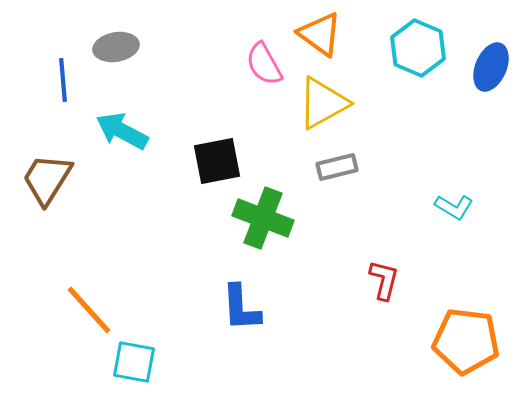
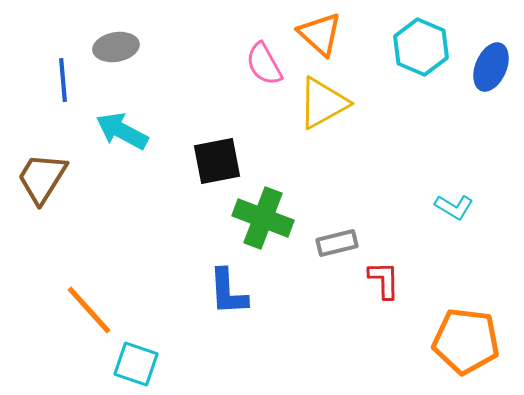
orange triangle: rotated 6 degrees clockwise
cyan hexagon: moved 3 px right, 1 px up
gray rectangle: moved 76 px down
brown trapezoid: moved 5 px left, 1 px up
red L-shape: rotated 15 degrees counterclockwise
blue L-shape: moved 13 px left, 16 px up
cyan square: moved 2 px right, 2 px down; rotated 9 degrees clockwise
